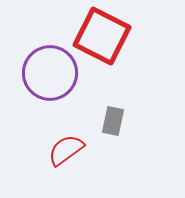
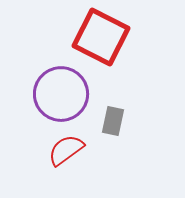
red square: moved 1 px left, 1 px down
purple circle: moved 11 px right, 21 px down
